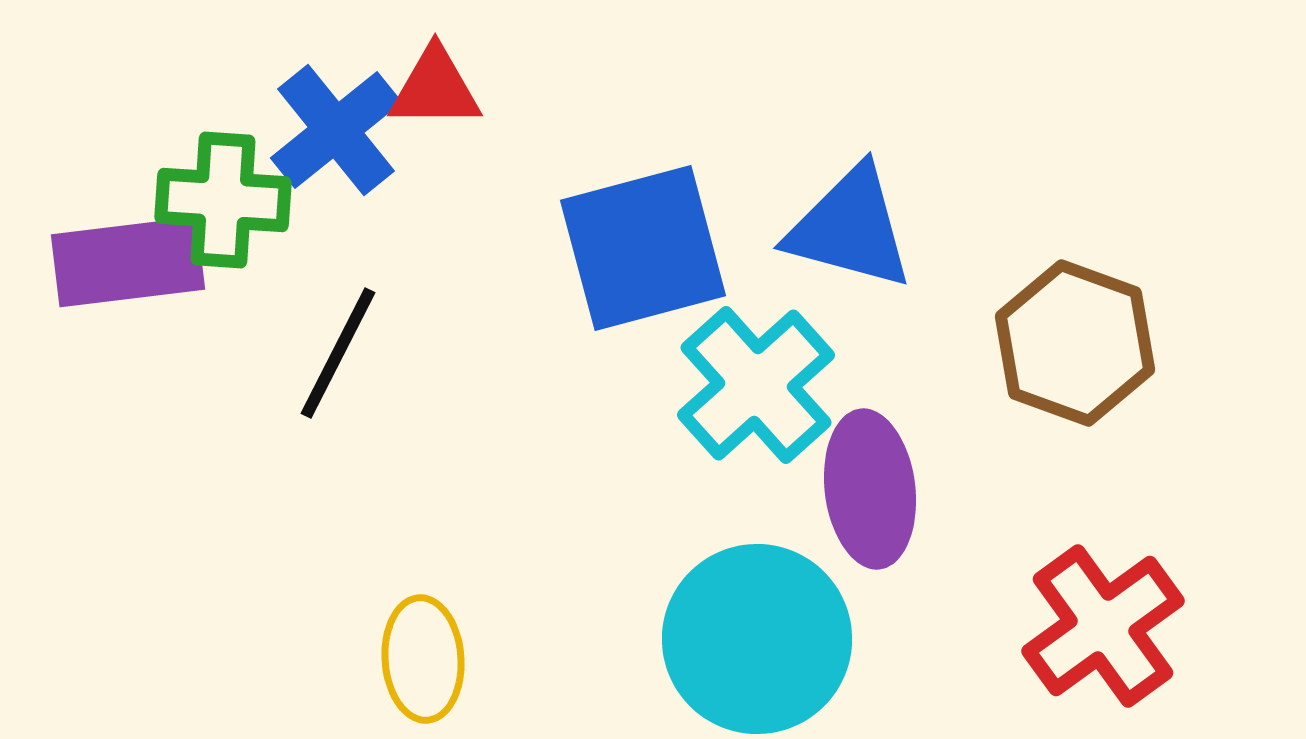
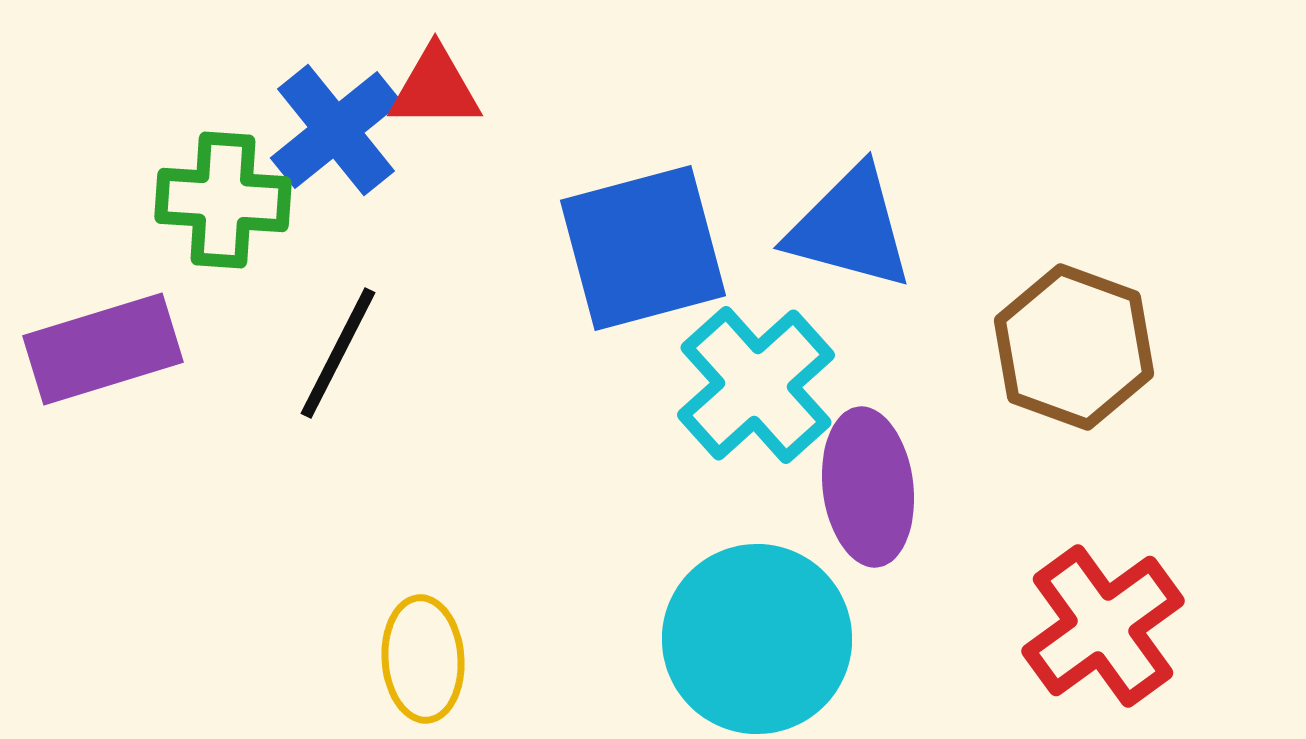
purple rectangle: moved 25 px left, 87 px down; rotated 10 degrees counterclockwise
brown hexagon: moved 1 px left, 4 px down
purple ellipse: moved 2 px left, 2 px up
